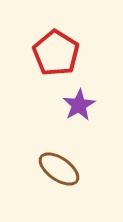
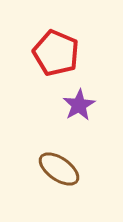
red pentagon: rotated 9 degrees counterclockwise
